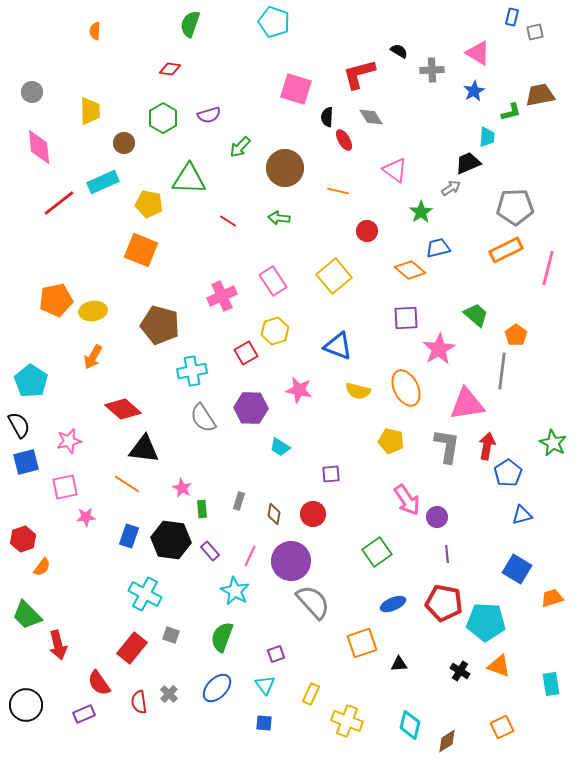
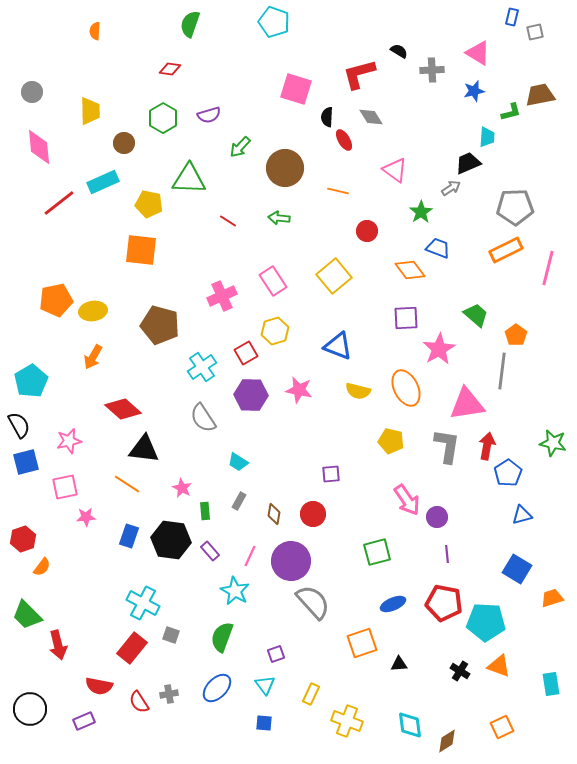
blue star at (474, 91): rotated 15 degrees clockwise
blue trapezoid at (438, 248): rotated 35 degrees clockwise
orange square at (141, 250): rotated 16 degrees counterclockwise
orange diamond at (410, 270): rotated 12 degrees clockwise
cyan cross at (192, 371): moved 10 px right, 4 px up; rotated 24 degrees counterclockwise
cyan pentagon at (31, 381): rotated 8 degrees clockwise
purple hexagon at (251, 408): moved 13 px up
green star at (553, 443): rotated 16 degrees counterclockwise
cyan trapezoid at (280, 447): moved 42 px left, 15 px down
gray rectangle at (239, 501): rotated 12 degrees clockwise
green rectangle at (202, 509): moved 3 px right, 2 px down
green square at (377, 552): rotated 20 degrees clockwise
cyan cross at (145, 594): moved 2 px left, 9 px down
red semicircle at (99, 683): moved 3 px down; rotated 44 degrees counterclockwise
gray cross at (169, 694): rotated 36 degrees clockwise
red semicircle at (139, 702): rotated 25 degrees counterclockwise
black circle at (26, 705): moved 4 px right, 4 px down
purple rectangle at (84, 714): moved 7 px down
cyan diamond at (410, 725): rotated 20 degrees counterclockwise
